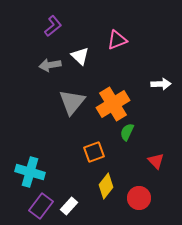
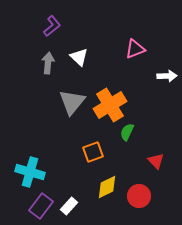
purple L-shape: moved 1 px left
pink triangle: moved 18 px right, 9 px down
white triangle: moved 1 px left, 1 px down
gray arrow: moved 2 px left, 2 px up; rotated 105 degrees clockwise
white arrow: moved 6 px right, 8 px up
orange cross: moved 3 px left, 1 px down
orange square: moved 1 px left
yellow diamond: moved 1 px right, 1 px down; rotated 25 degrees clockwise
red circle: moved 2 px up
